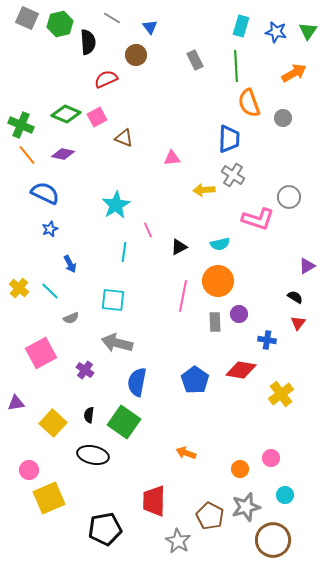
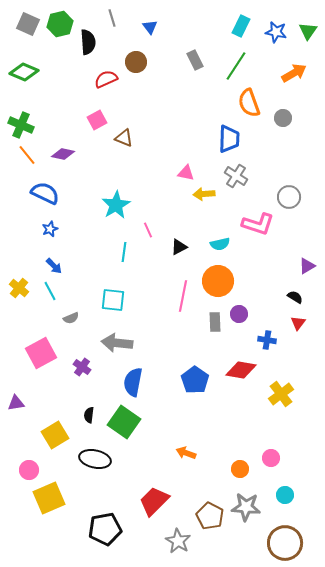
gray square at (27, 18): moved 1 px right, 6 px down
gray line at (112, 18): rotated 42 degrees clockwise
cyan rectangle at (241, 26): rotated 10 degrees clockwise
brown circle at (136, 55): moved 7 px down
green line at (236, 66): rotated 36 degrees clockwise
green diamond at (66, 114): moved 42 px left, 42 px up
pink square at (97, 117): moved 3 px down
pink triangle at (172, 158): moved 14 px right, 15 px down; rotated 18 degrees clockwise
gray cross at (233, 175): moved 3 px right, 1 px down
yellow arrow at (204, 190): moved 4 px down
pink L-shape at (258, 219): moved 5 px down
blue arrow at (70, 264): moved 16 px left, 2 px down; rotated 18 degrees counterclockwise
cyan line at (50, 291): rotated 18 degrees clockwise
gray arrow at (117, 343): rotated 8 degrees counterclockwise
purple cross at (85, 370): moved 3 px left, 3 px up
blue semicircle at (137, 382): moved 4 px left
yellow square at (53, 423): moved 2 px right, 12 px down; rotated 16 degrees clockwise
black ellipse at (93, 455): moved 2 px right, 4 px down
red trapezoid at (154, 501): rotated 44 degrees clockwise
gray star at (246, 507): rotated 20 degrees clockwise
brown circle at (273, 540): moved 12 px right, 3 px down
